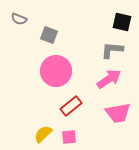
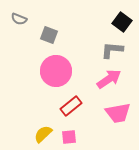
black square: rotated 24 degrees clockwise
